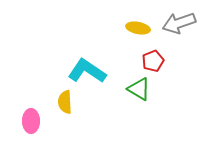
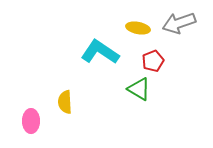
cyan L-shape: moved 13 px right, 19 px up
